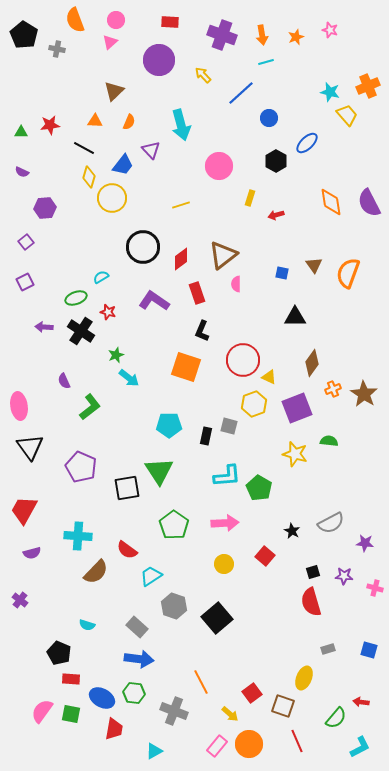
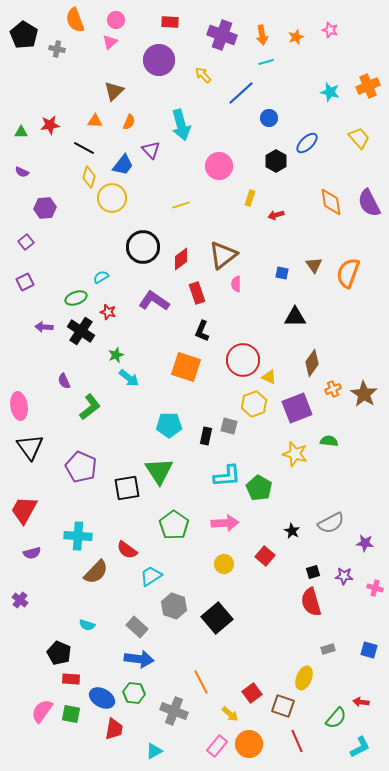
yellow trapezoid at (347, 115): moved 12 px right, 23 px down
